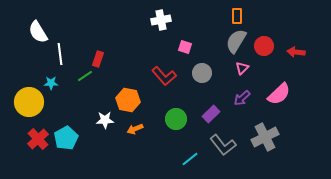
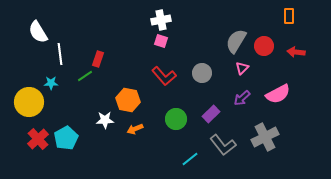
orange rectangle: moved 52 px right
pink square: moved 24 px left, 6 px up
pink semicircle: moved 1 px left; rotated 15 degrees clockwise
